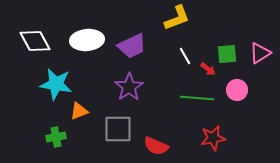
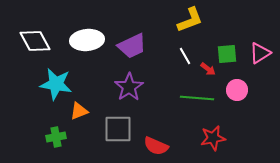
yellow L-shape: moved 13 px right, 2 px down
